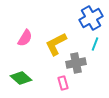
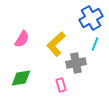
pink semicircle: moved 3 px left, 1 px down
yellow L-shape: rotated 15 degrees counterclockwise
green diamond: rotated 50 degrees counterclockwise
pink rectangle: moved 2 px left, 2 px down
